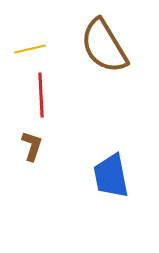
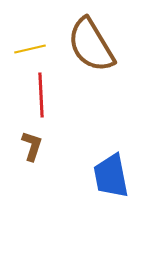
brown semicircle: moved 13 px left, 1 px up
